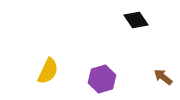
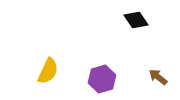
brown arrow: moved 5 px left
